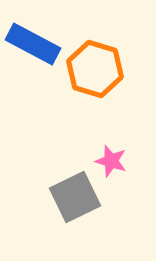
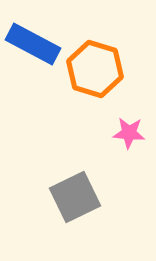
pink star: moved 18 px right, 28 px up; rotated 12 degrees counterclockwise
